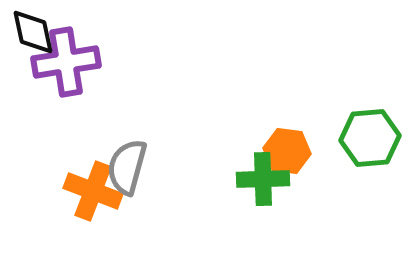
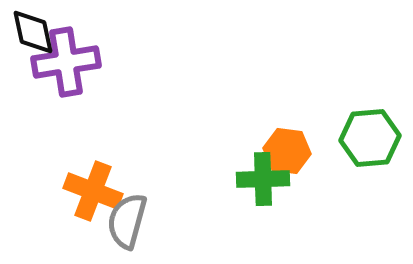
gray semicircle: moved 54 px down
